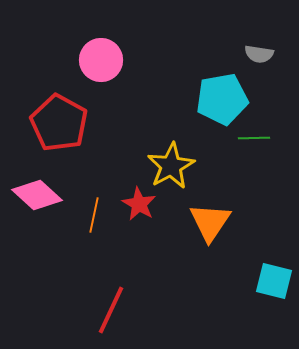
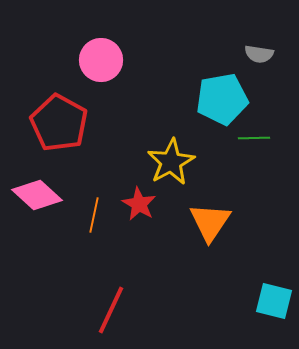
yellow star: moved 4 px up
cyan square: moved 20 px down
